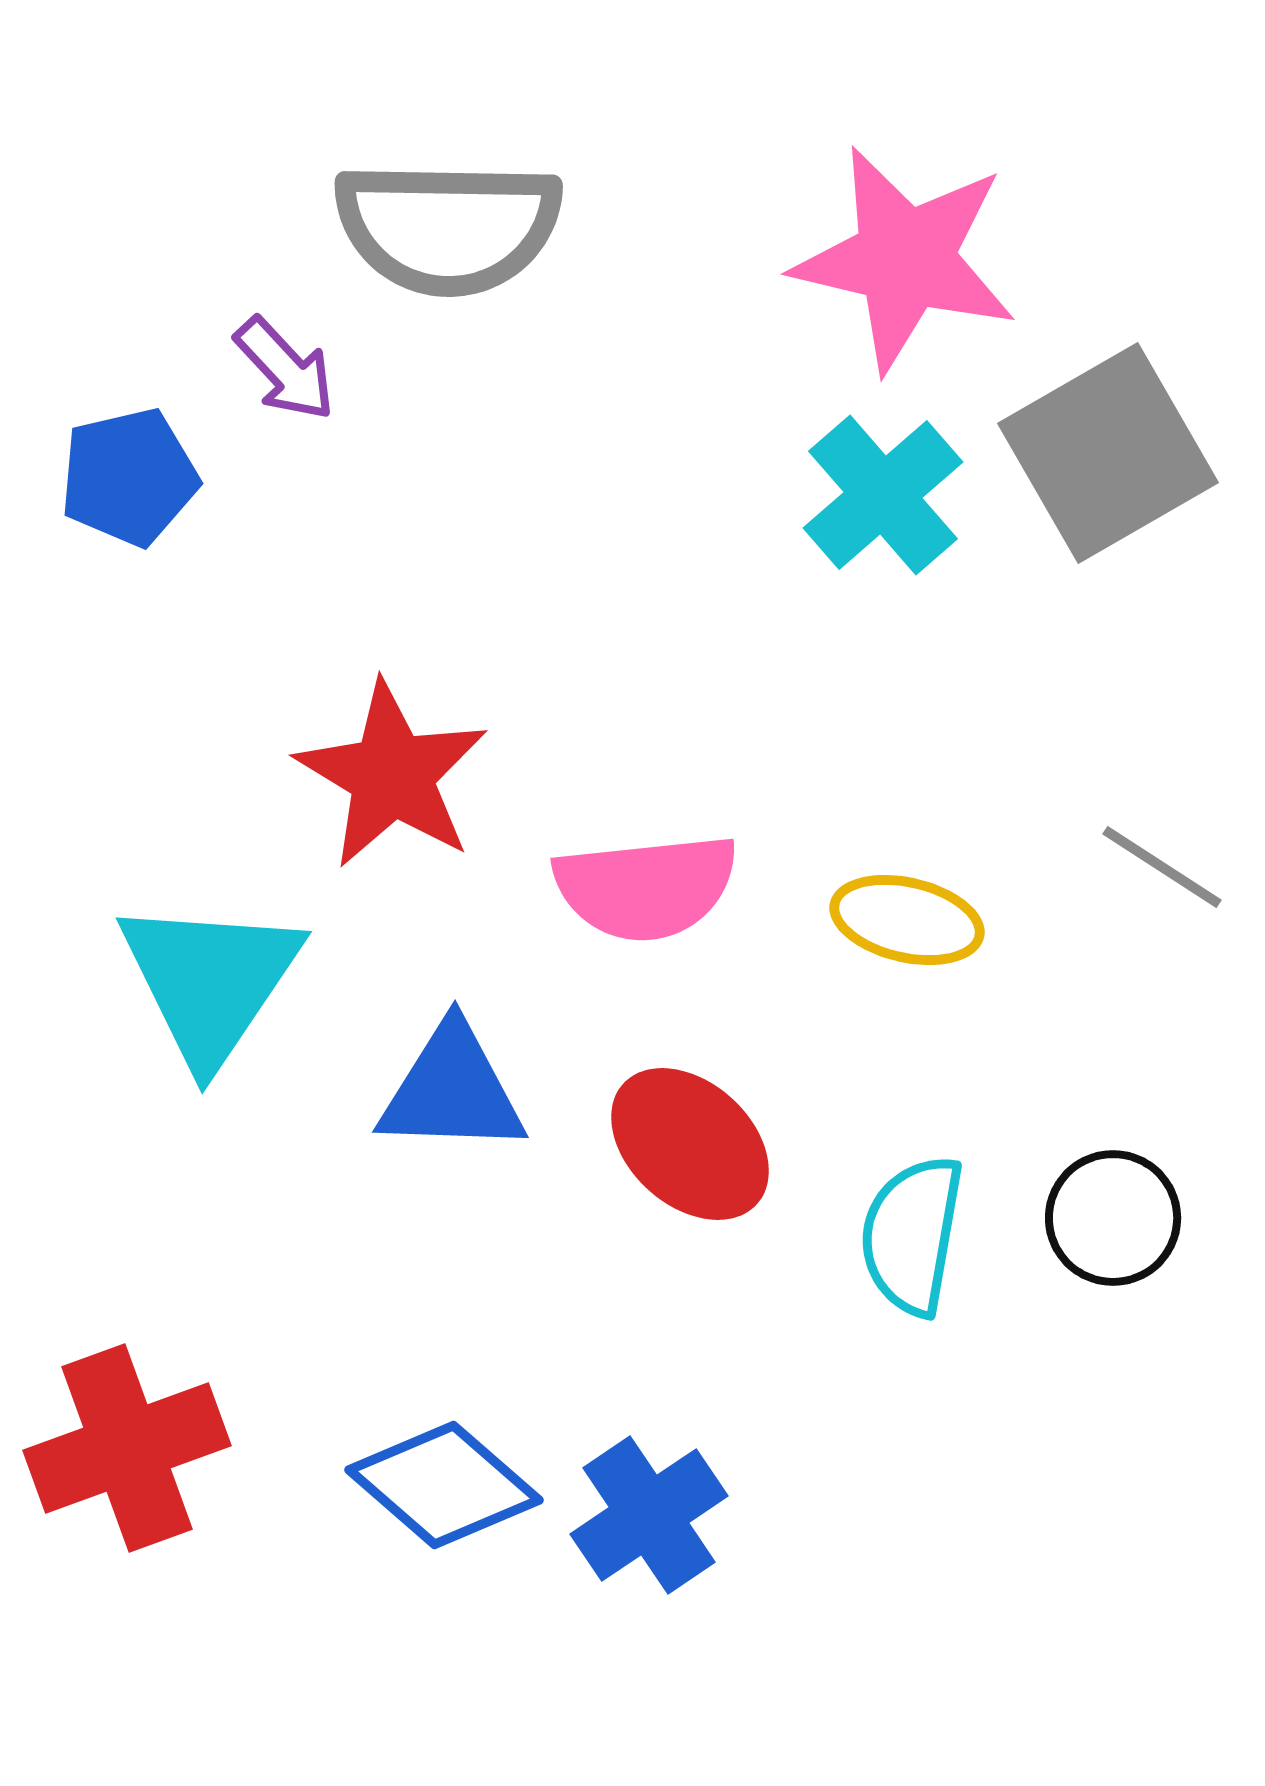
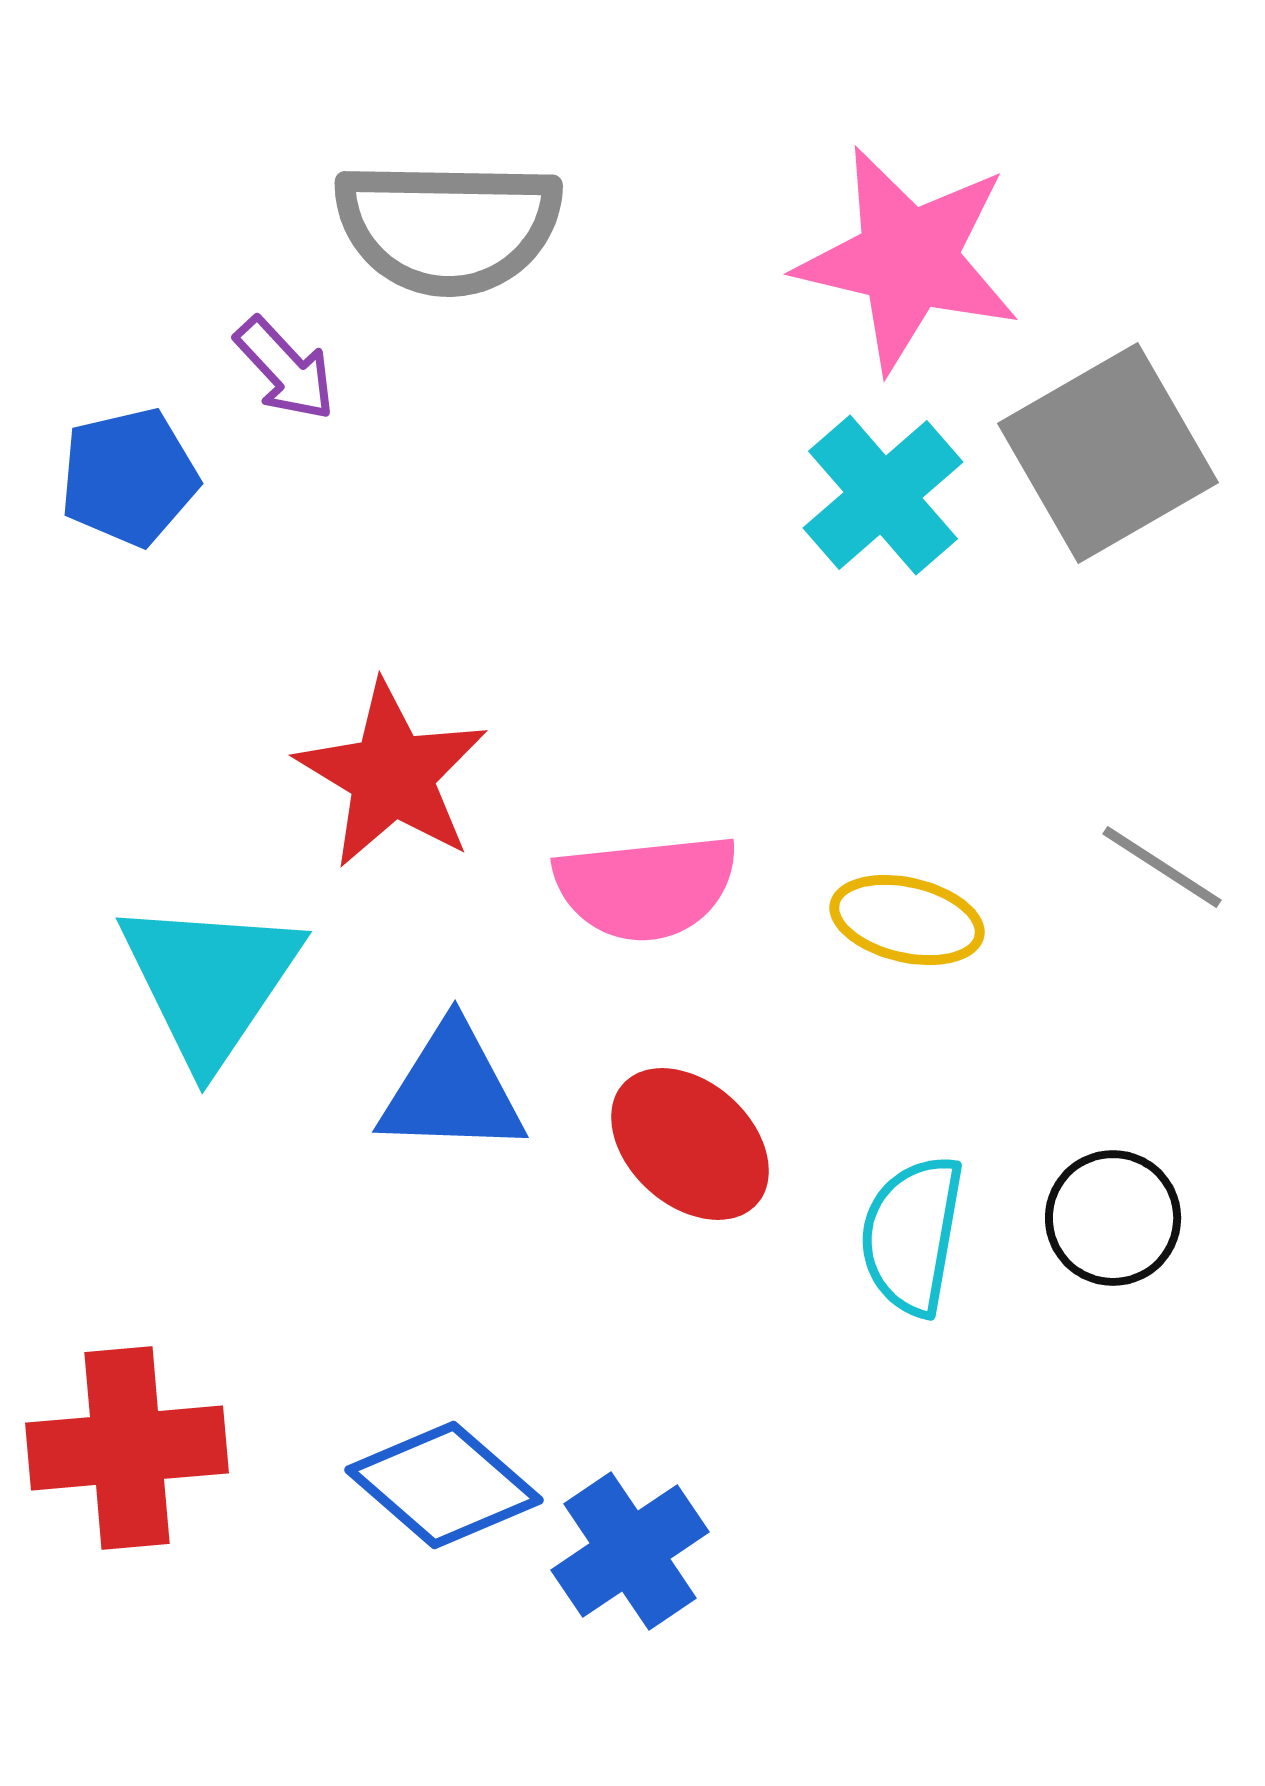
pink star: moved 3 px right
red cross: rotated 15 degrees clockwise
blue cross: moved 19 px left, 36 px down
